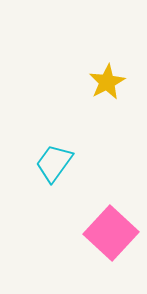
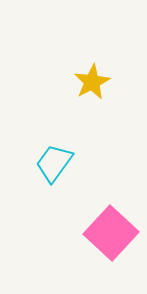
yellow star: moved 15 px left
